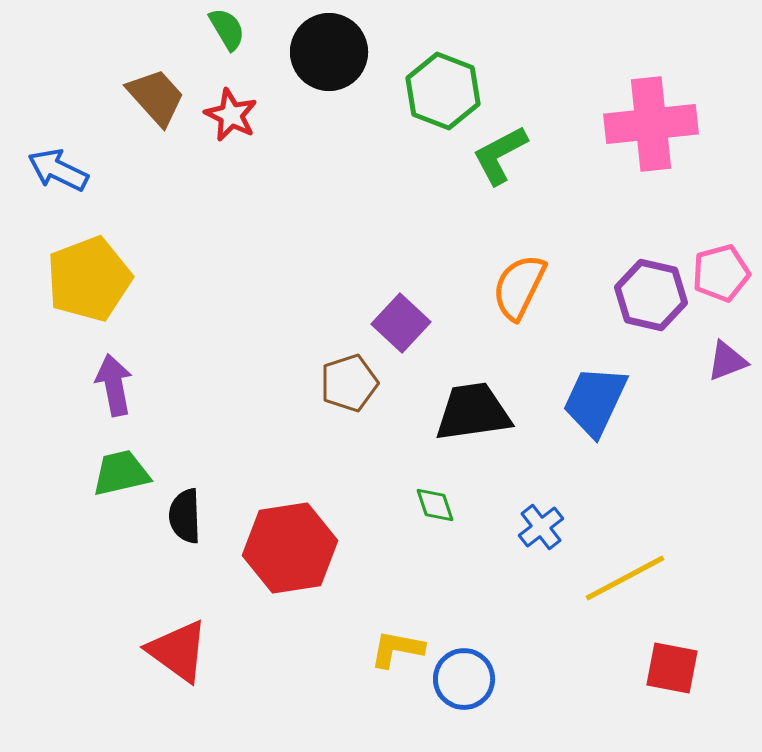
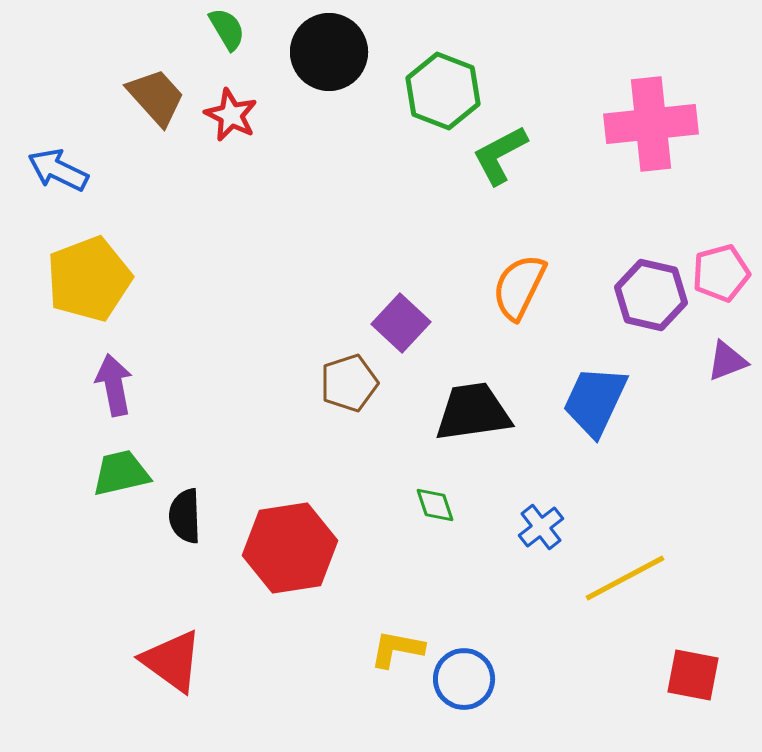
red triangle: moved 6 px left, 10 px down
red square: moved 21 px right, 7 px down
